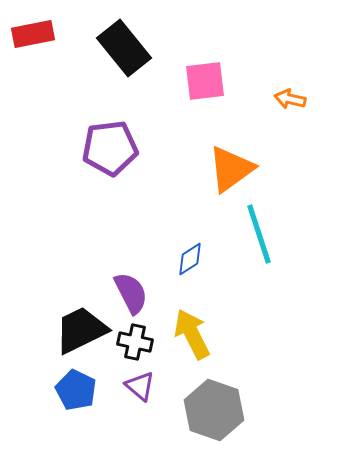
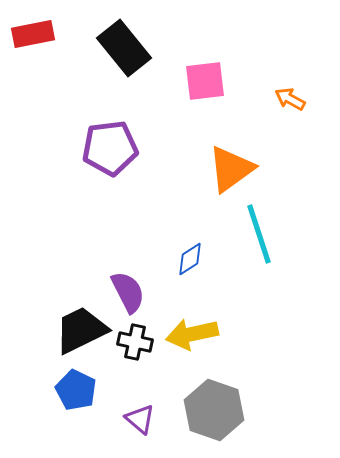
orange arrow: rotated 16 degrees clockwise
purple semicircle: moved 3 px left, 1 px up
yellow arrow: rotated 75 degrees counterclockwise
purple triangle: moved 33 px down
